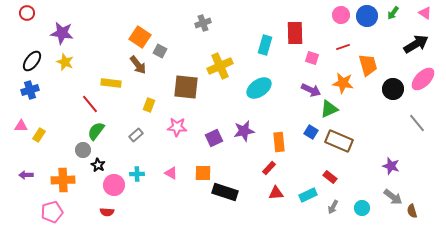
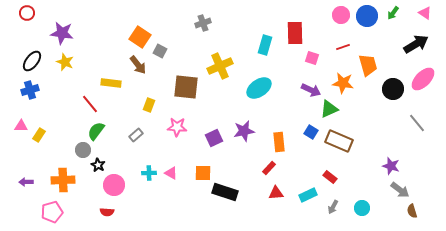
cyan cross at (137, 174): moved 12 px right, 1 px up
purple arrow at (26, 175): moved 7 px down
gray arrow at (393, 197): moved 7 px right, 7 px up
